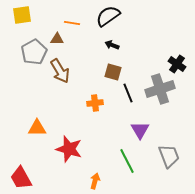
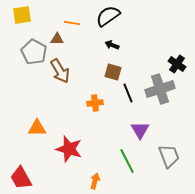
gray pentagon: rotated 15 degrees counterclockwise
